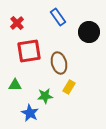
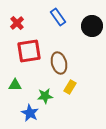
black circle: moved 3 px right, 6 px up
yellow rectangle: moved 1 px right
